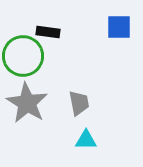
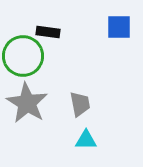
gray trapezoid: moved 1 px right, 1 px down
